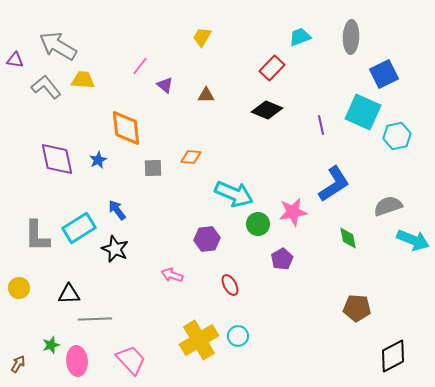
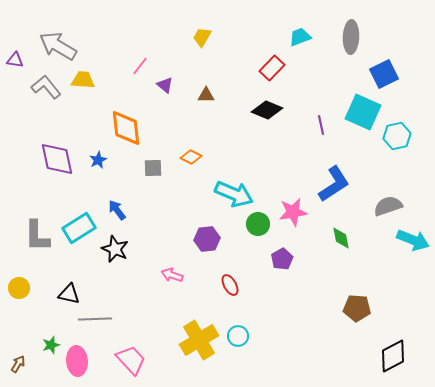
orange diamond at (191, 157): rotated 20 degrees clockwise
green diamond at (348, 238): moved 7 px left
black triangle at (69, 294): rotated 15 degrees clockwise
